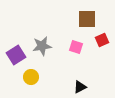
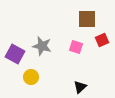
gray star: rotated 24 degrees clockwise
purple square: moved 1 px left, 1 px up; rotated 30 degrees counterclockwise
black triangle: rotated 16 degrees counterclockwise
